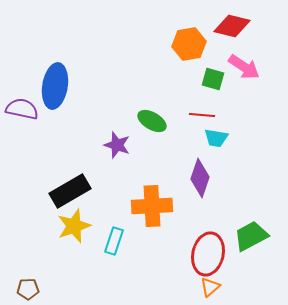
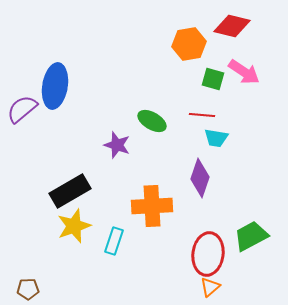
pink arrow: moved 5 px down
purple semicircle: rotated 52 degrees counterclockwise
red ellipse: rotated 6 degrees counterclockwise
